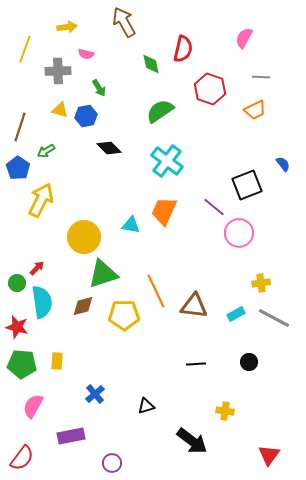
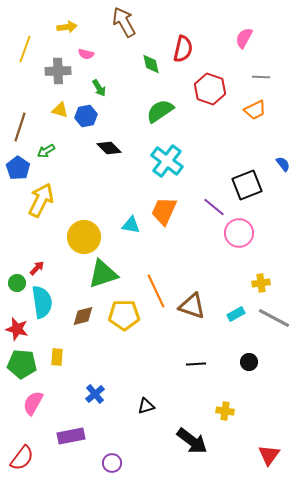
brown diamond at (83, 306): moved 10 px down
brown triangle at (194, 306): moved 2 px left; rotated 12 degrees clockwise
red star at (17, 327): moved 2 px down
yellow rectangle at (57, 361): moved 4 px up
pink semicircle at (33, 406): moved 3 px up
